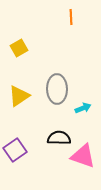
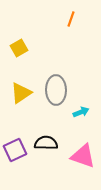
orange line: moved 2 px down; rotated 21 degrees clockwise
gray ellipse: moved 1 px left, 1 px down
yellow triangle: moved 2 px right, 3 px up
cyan arrow: moved 2 px left, 4 px down
black semicircle: moved 13 px left, 5 px down
purple square: rotated 10 degrees clockwise
